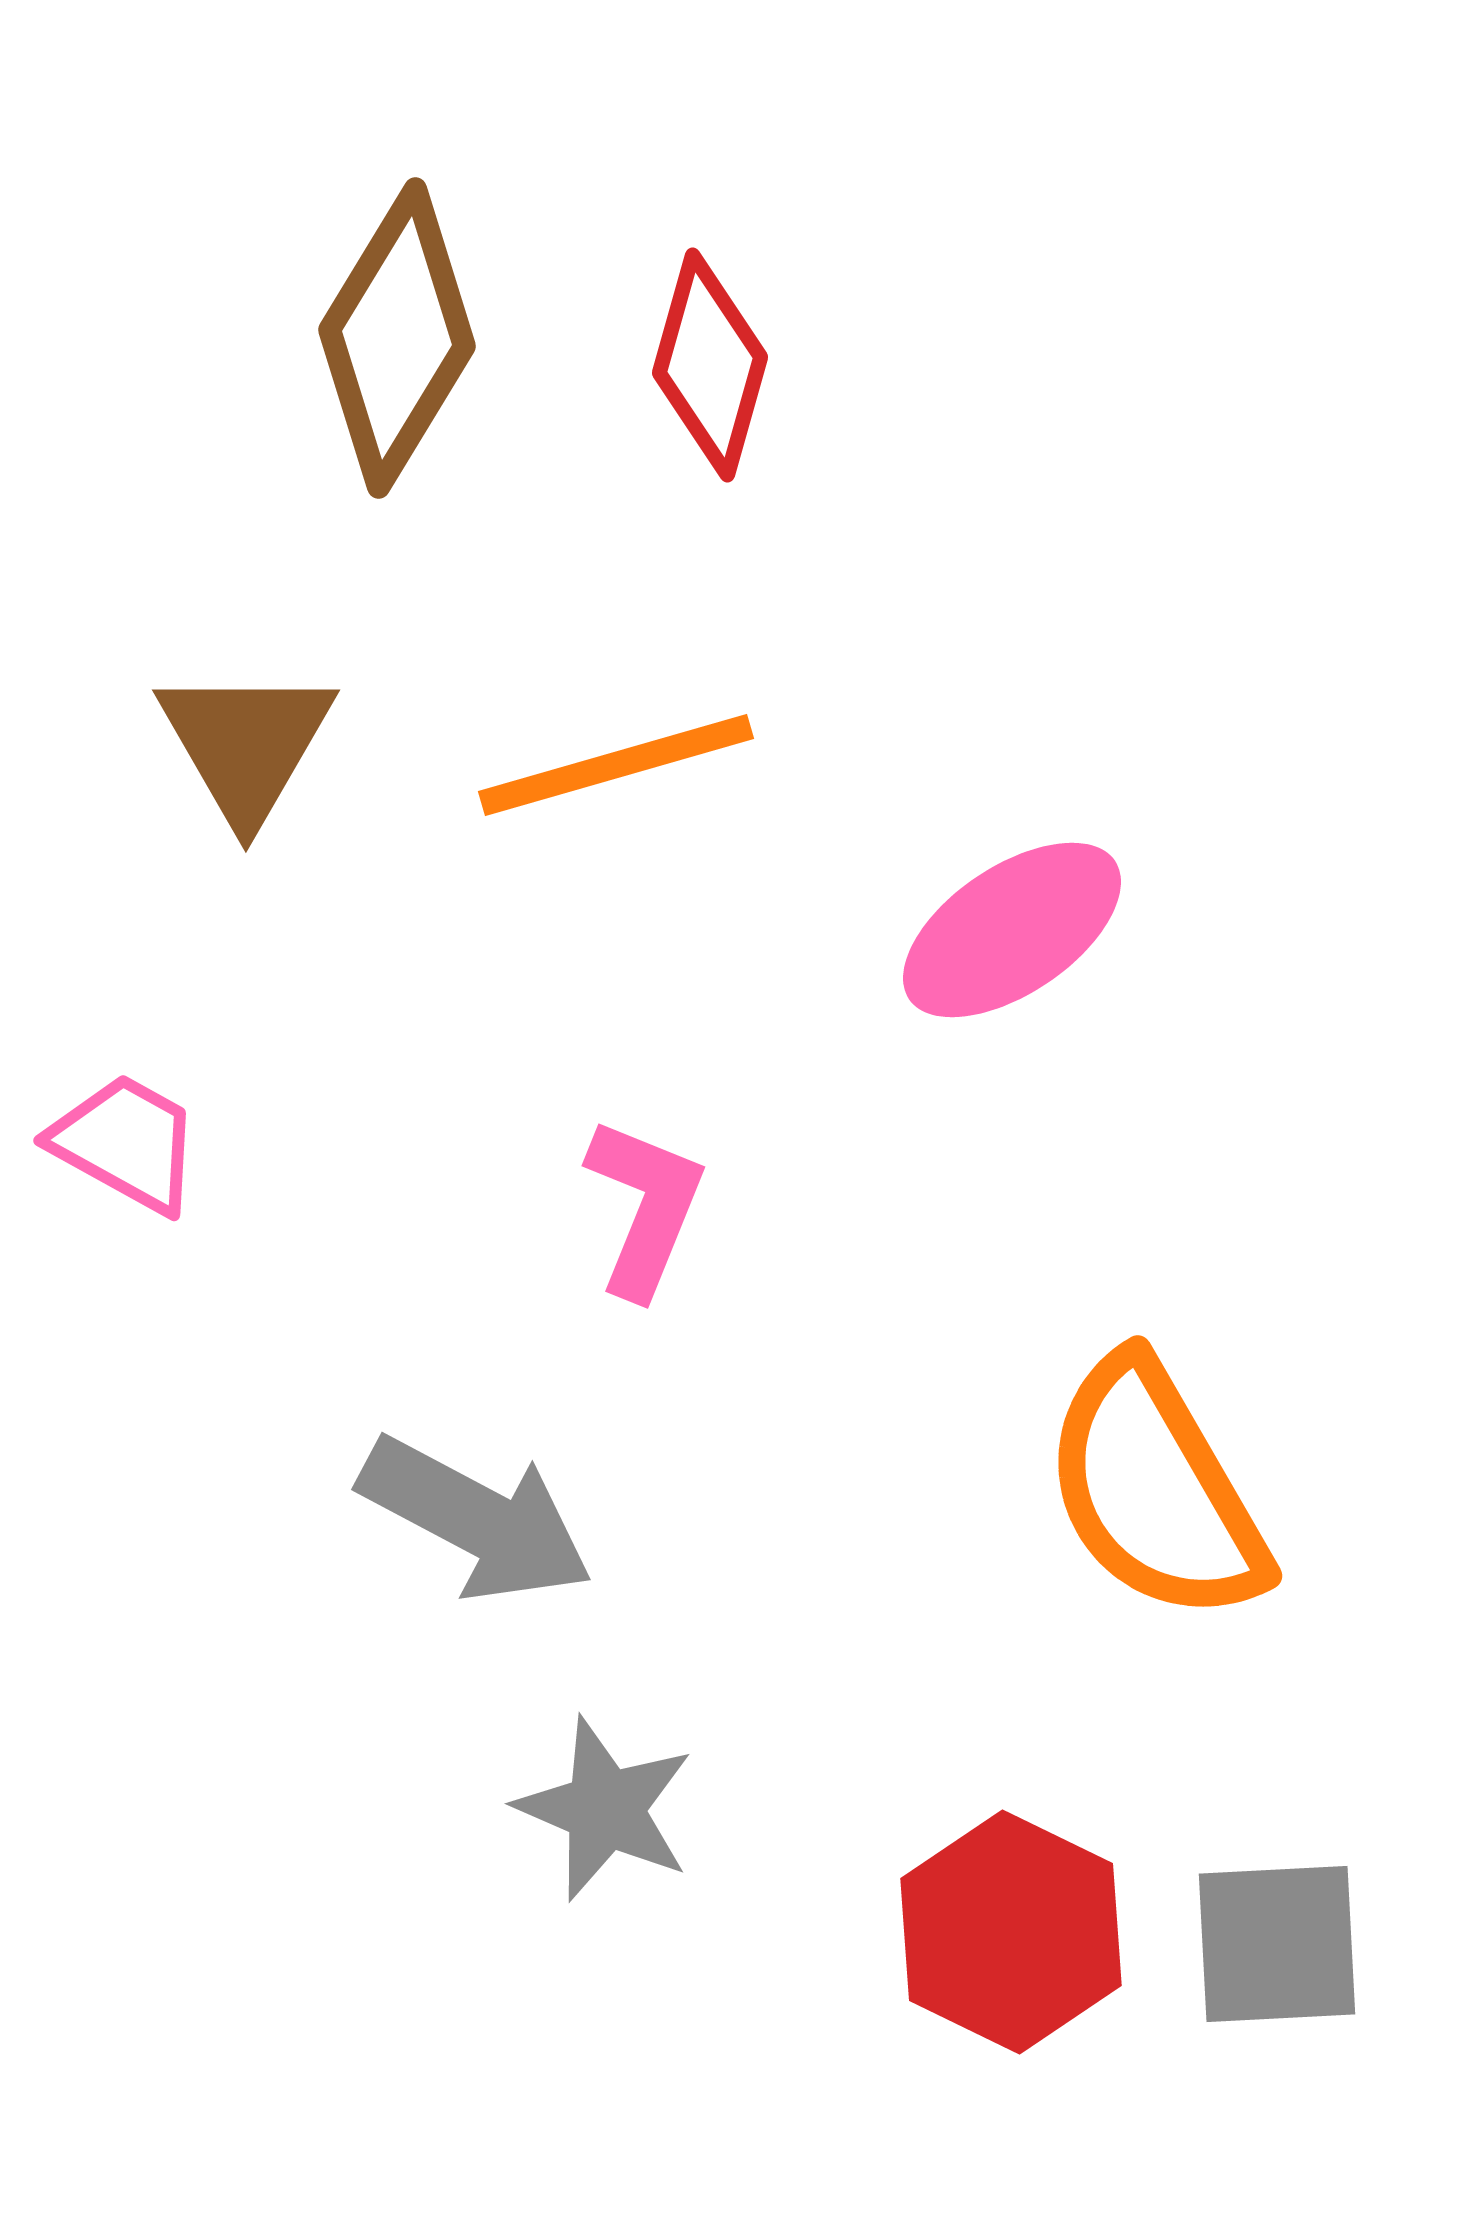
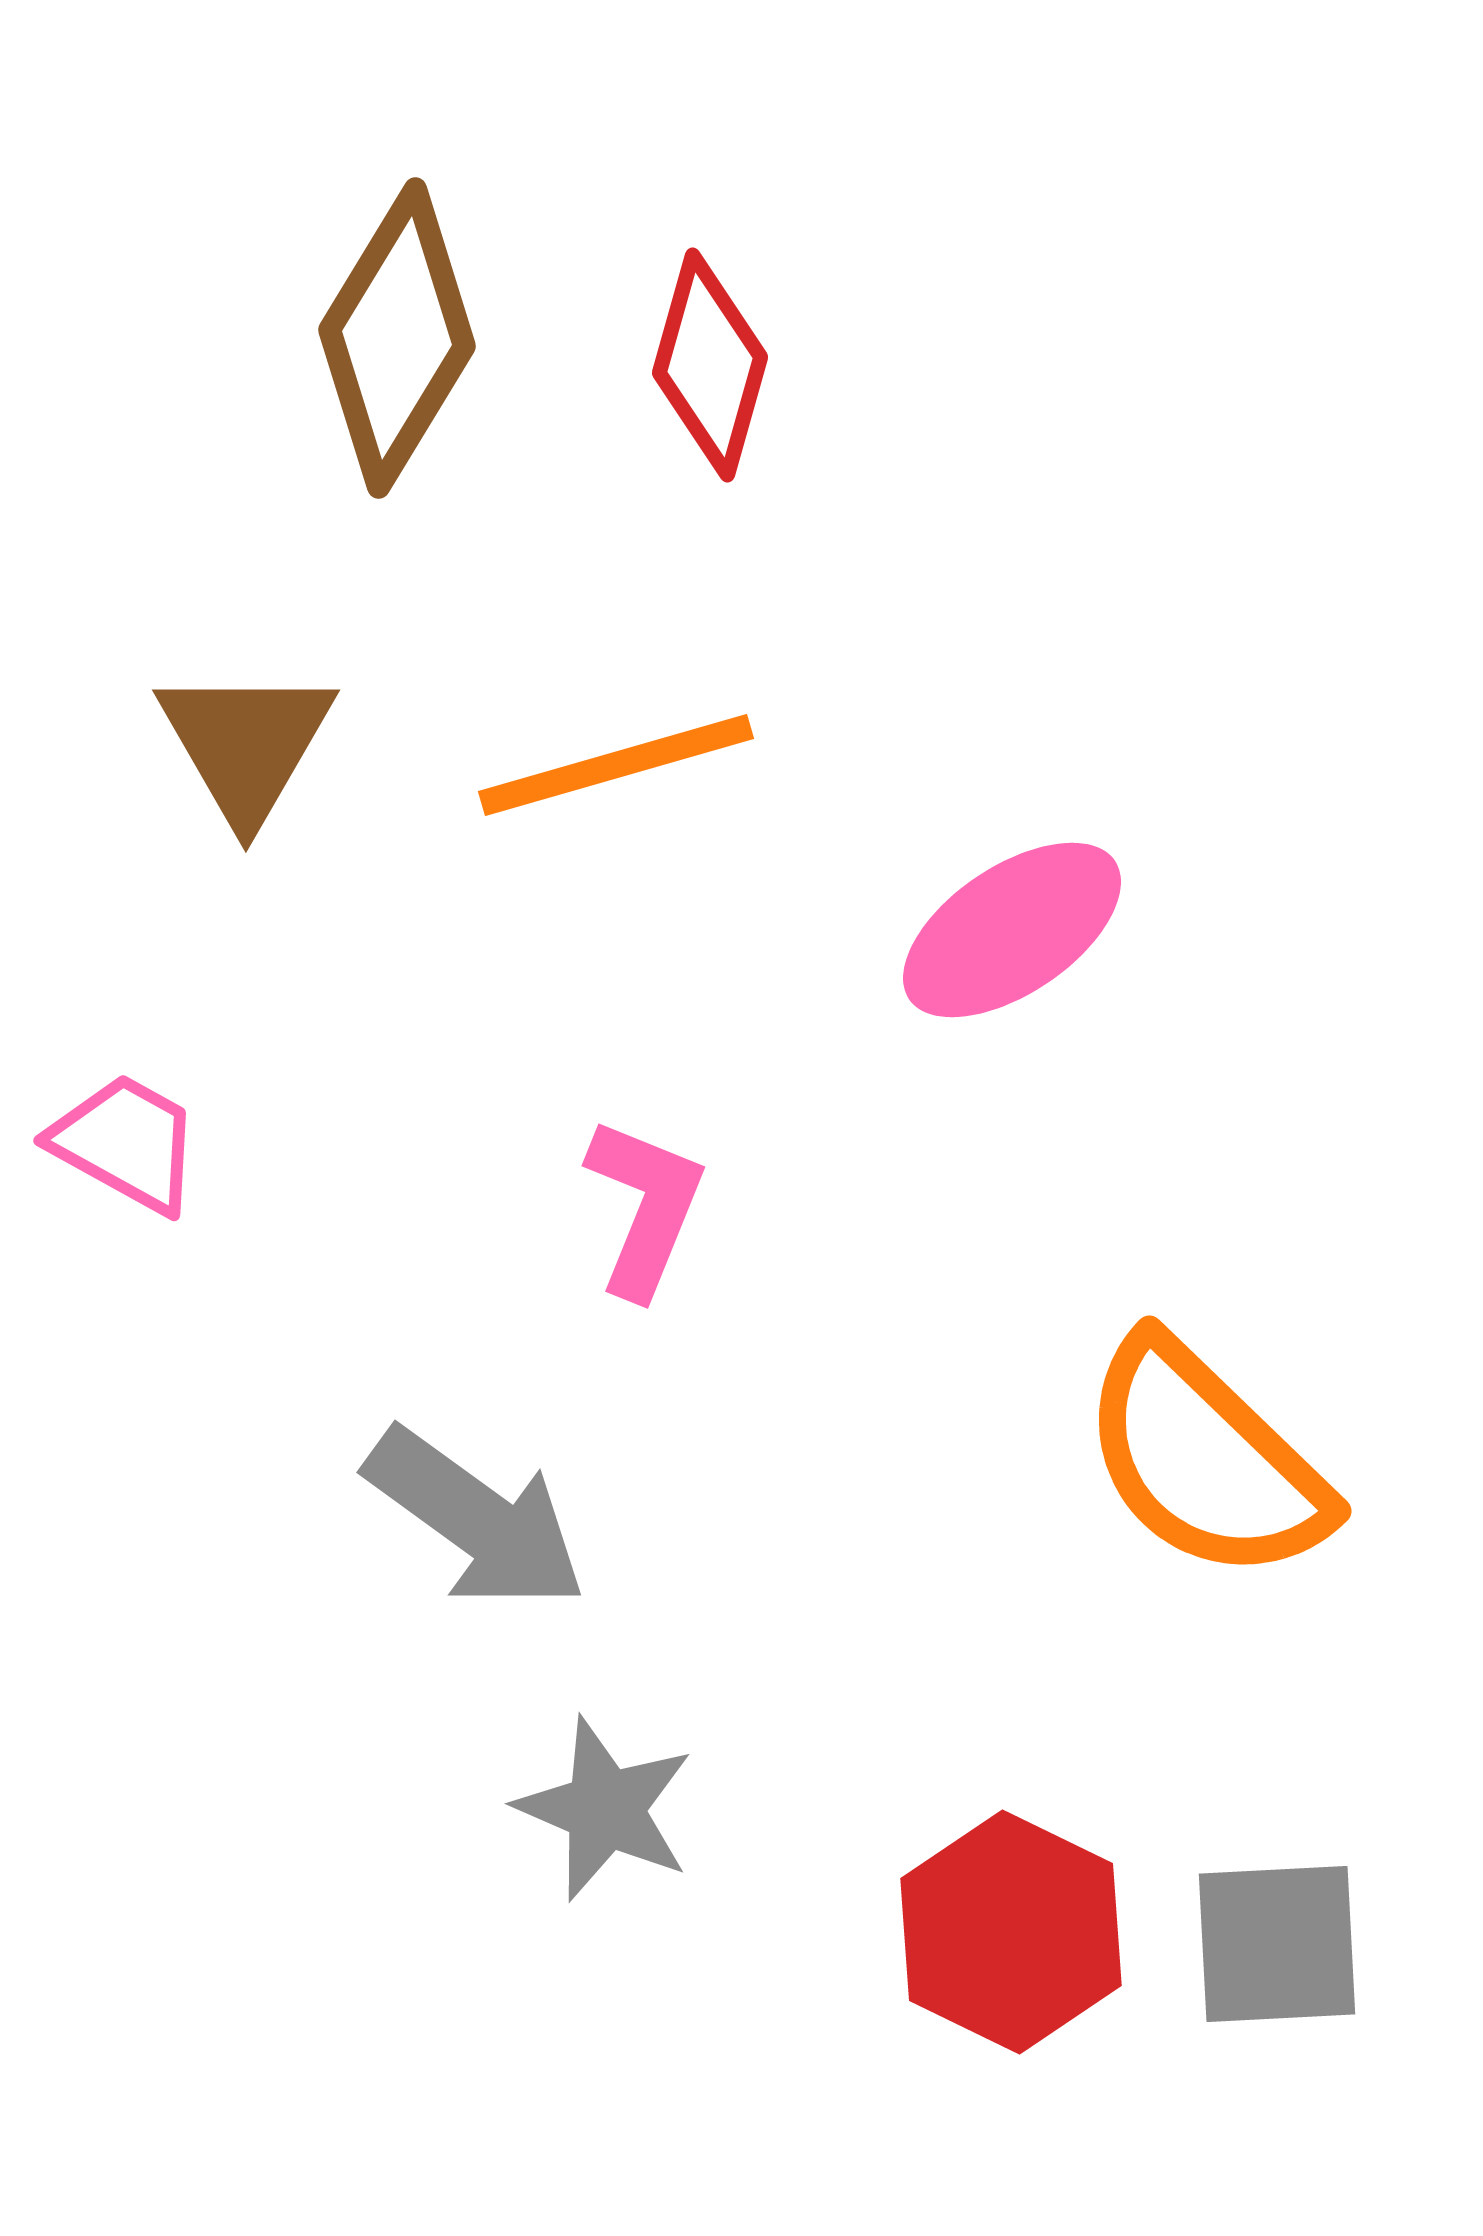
orange semicircle: moved 50 px right, 30 px up; rotated 16 degrees counterclockwise
gray arrow: rotated 8 degrees clockwise
